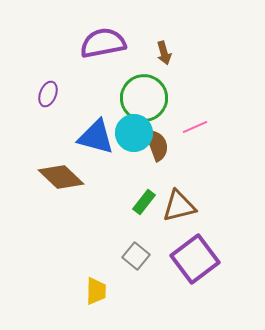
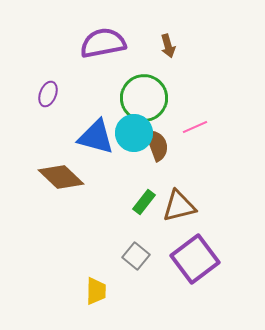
brown arrow: moved 4 px right, 7 px up
